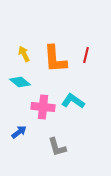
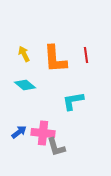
red line: rotated 21 degrees counterclockwise
cyan diamond: moved 5 px right, 3 px down
cyan L-shape: rotated 45 degrees counterclockwise
pink cross: moved 26 px down
gray L-shape: moved 1 px left
